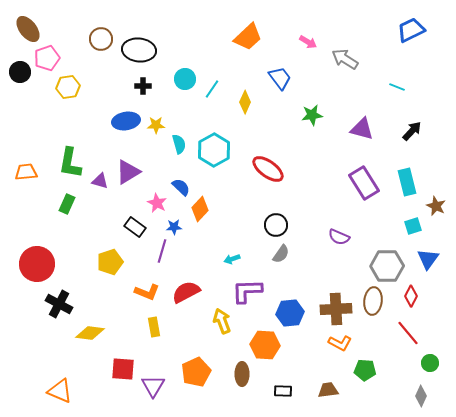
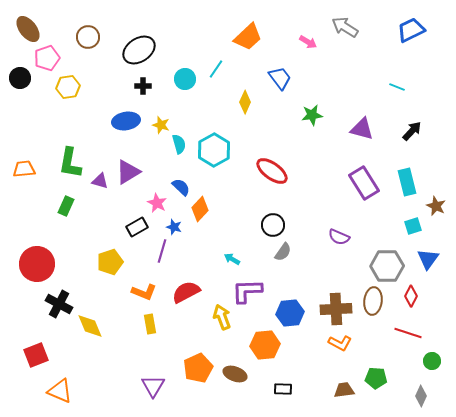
brown circle at (101, 39): moved 13 px left, 2 px up
black ellipse at (139, 50): rotated 40 degrees counterclockwise
gray arrow at (345, 59): moved 32 px up
black circle at (20, 72): moved 6 px down
cyan line at (212, 89): moved 4 px right, 20 px up
yellow star at (156, 125): moved 5 px right; rotated 18 degrees clockwise
red ellipse at (268, 169): moved 4 px right, 2 px down
orange trapezoid at (26, 172): moved 2 px left, 3 px up
green rectangle at (67, 204): moved 1 px left, 2 px down
black circle at (276, 225): moved 3 px left
black rectangle at (135, 227): moved 2 px right; rotated 65 degrees counterclockwise
blue star at (174, 227): rotated 21 degrees clockwise
gray semicircle at (281, 254): moved 2 px right, 2 px up
cyan arrow at (232, 259): rotated 49 degrees clockwise
orange L-shape at (147, 292): moved 3 px left
yellow arrow at (222, 321): moved 4 px up
yellow rectangle at (154, 327): moved 4 px left, 3 px up
yellow diamond at (90, 333): moved 7 px up; rotated 60 degrees clockwise
red line at (408, 333): rotated 32 degrees counterclockwise
orange hexagon at (265, 345): rotated 8 degrees counterclockwise
green circle at (430, 363): moved 2 px right, 2 px up
red square at (123, 369): moved 87 px left, 14 px up; rotated 25 degrees counterclockwise
green pentagon at (365, 370): moved 11 px right, 8 px down
orange pentagon at (196, 372): moved 2 px right, 4 px up
brown ellipse at (242, 374): moved 7 px left; rotated 70 degrees counterclockwise
brown trapezoid at (328, 390): moved 16 px right
black rectangle at (283, 391): moved 2 px up
